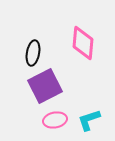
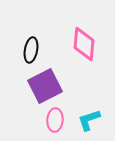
pink diamond: moved 1 px right, 1 px down
black ellipse: moved 2 px left, 3 px up
pink ellipse: rotated 75 degrees counterclockwise
